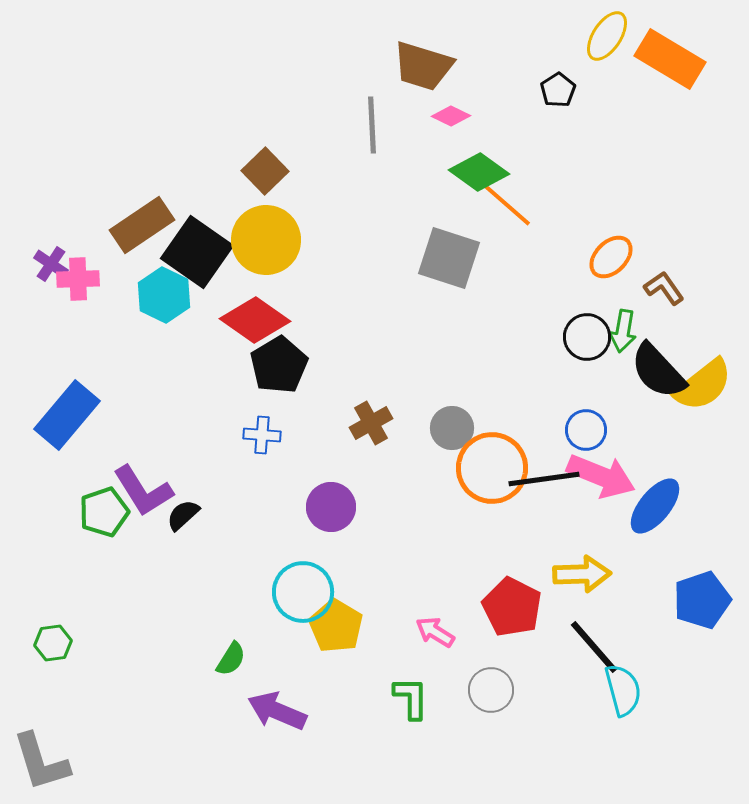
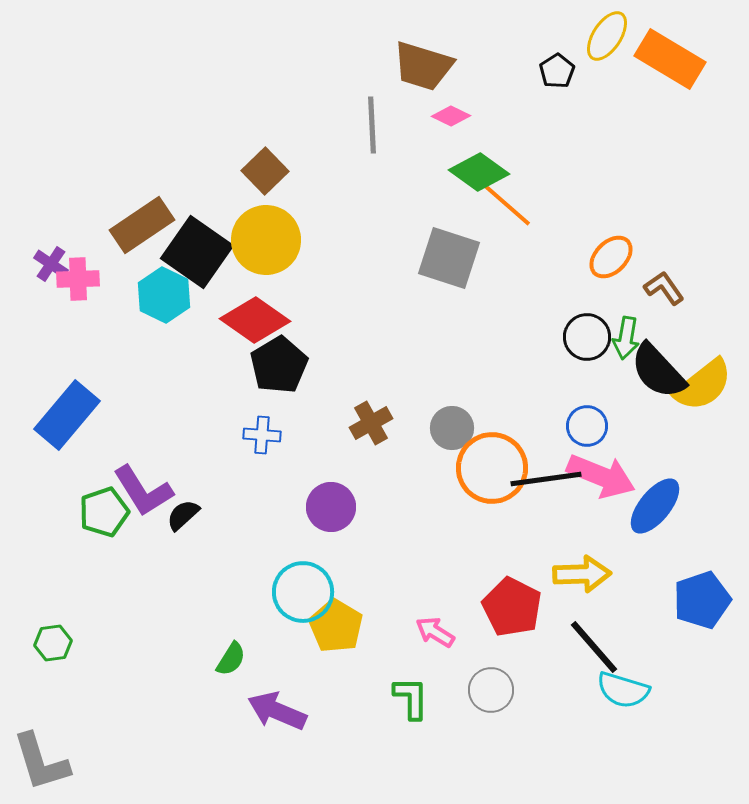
black pentagon at (558, 90): moved 1 px left, 19 px up
green arrow at (623, 331): moved 3 px right, 7 px down
blue circle at (586, 430): moved 1 px right, 4 px up
black line at (544, 479): moved 2 px right
cyan semicircle at (623, 690): rotated 122 degrees clockwise
